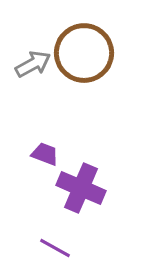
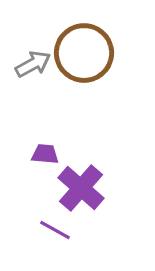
purple trapezoid: rotated 16 degrees counterclockwise
purple cross: rotated 18 degrees clockwise
purple line: moved 18 px up
